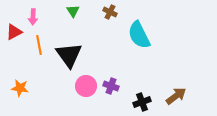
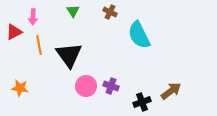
brown arrow: moved 5 px left, 5 px up
